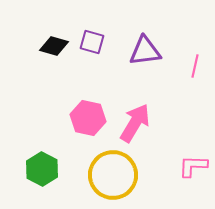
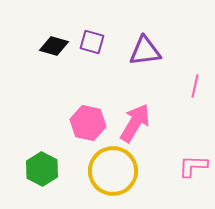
pink line: moved 20 px down
pink hexagon: moved 5 px down
yellow circle: moved 4 px up
